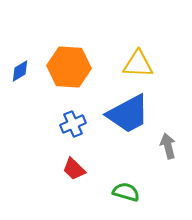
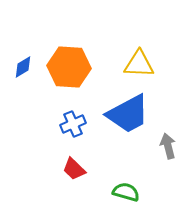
yellow triangle: moved 1 px right
blue diamond: moved 3 px right, 4 px up
